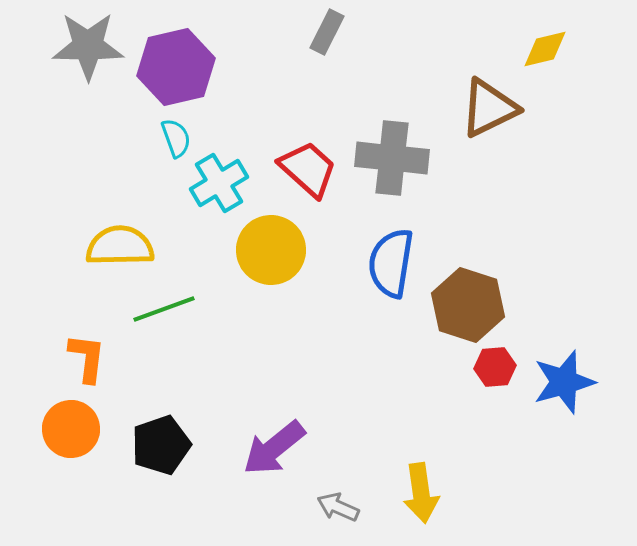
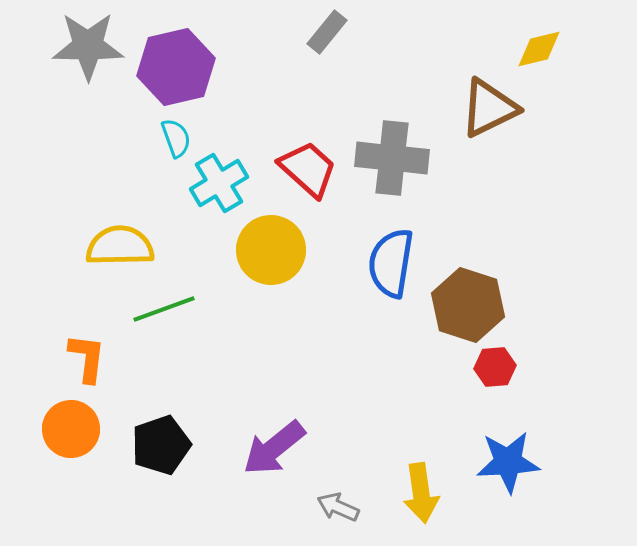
gray rectangle: rotated 12 degrees clockwise
yellow diamond: moved 6 px left
blue star: moved 56 px left, 80 px down; rotated 12 degrees clockwise
